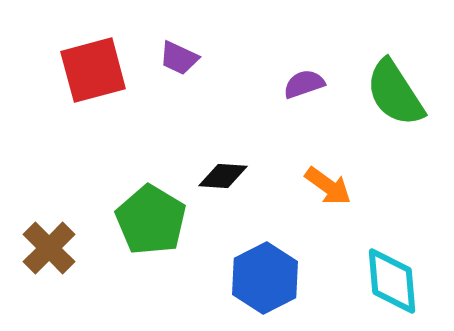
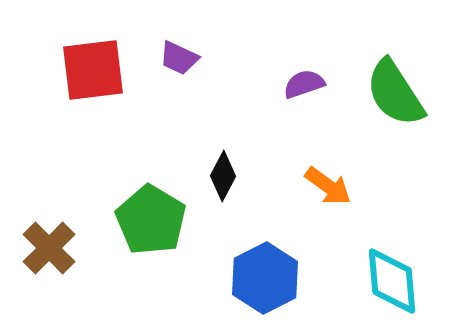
red square: rotated 8 degrees clockwise
black diamond: rotated 66 degrees counterclockwise
